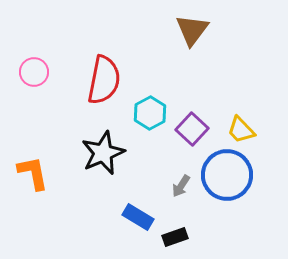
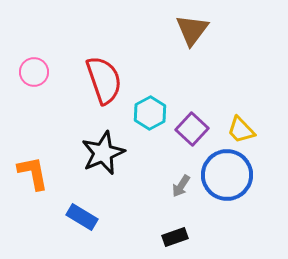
red semicircle: rotated 30 degrees counterclockwise
blue rectangle: moved 56 px left
